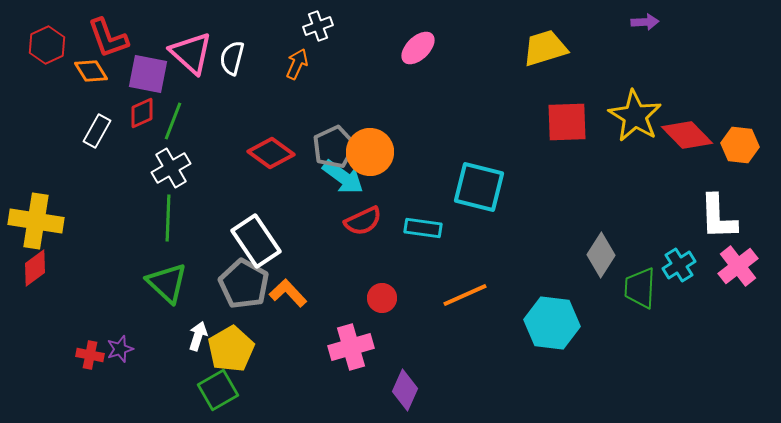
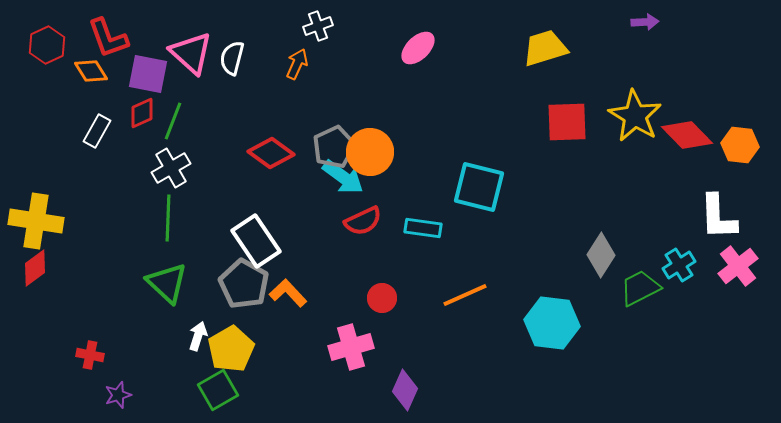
green trapezoid at (640, 288): rotated 60 degrees clockwise
purple star at (120, 349): moved 2 px left, 46 px down
